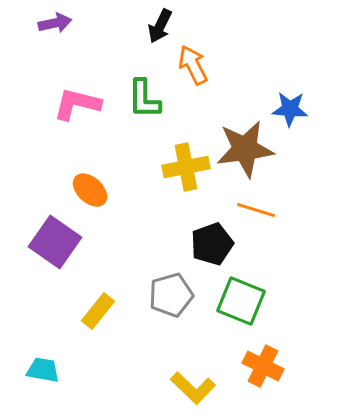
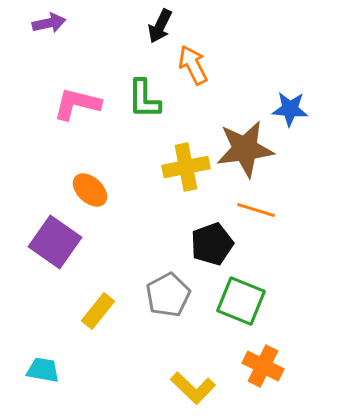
purple arrow: moved 6 px left
gray pentagon: moved 3 px left; rotated 12 degrees counterclockwise
